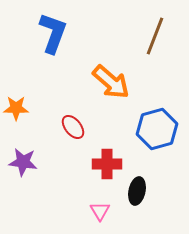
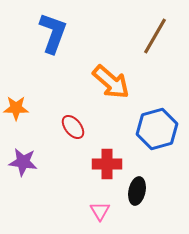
brown line: rotated 9 degrees clockwise
